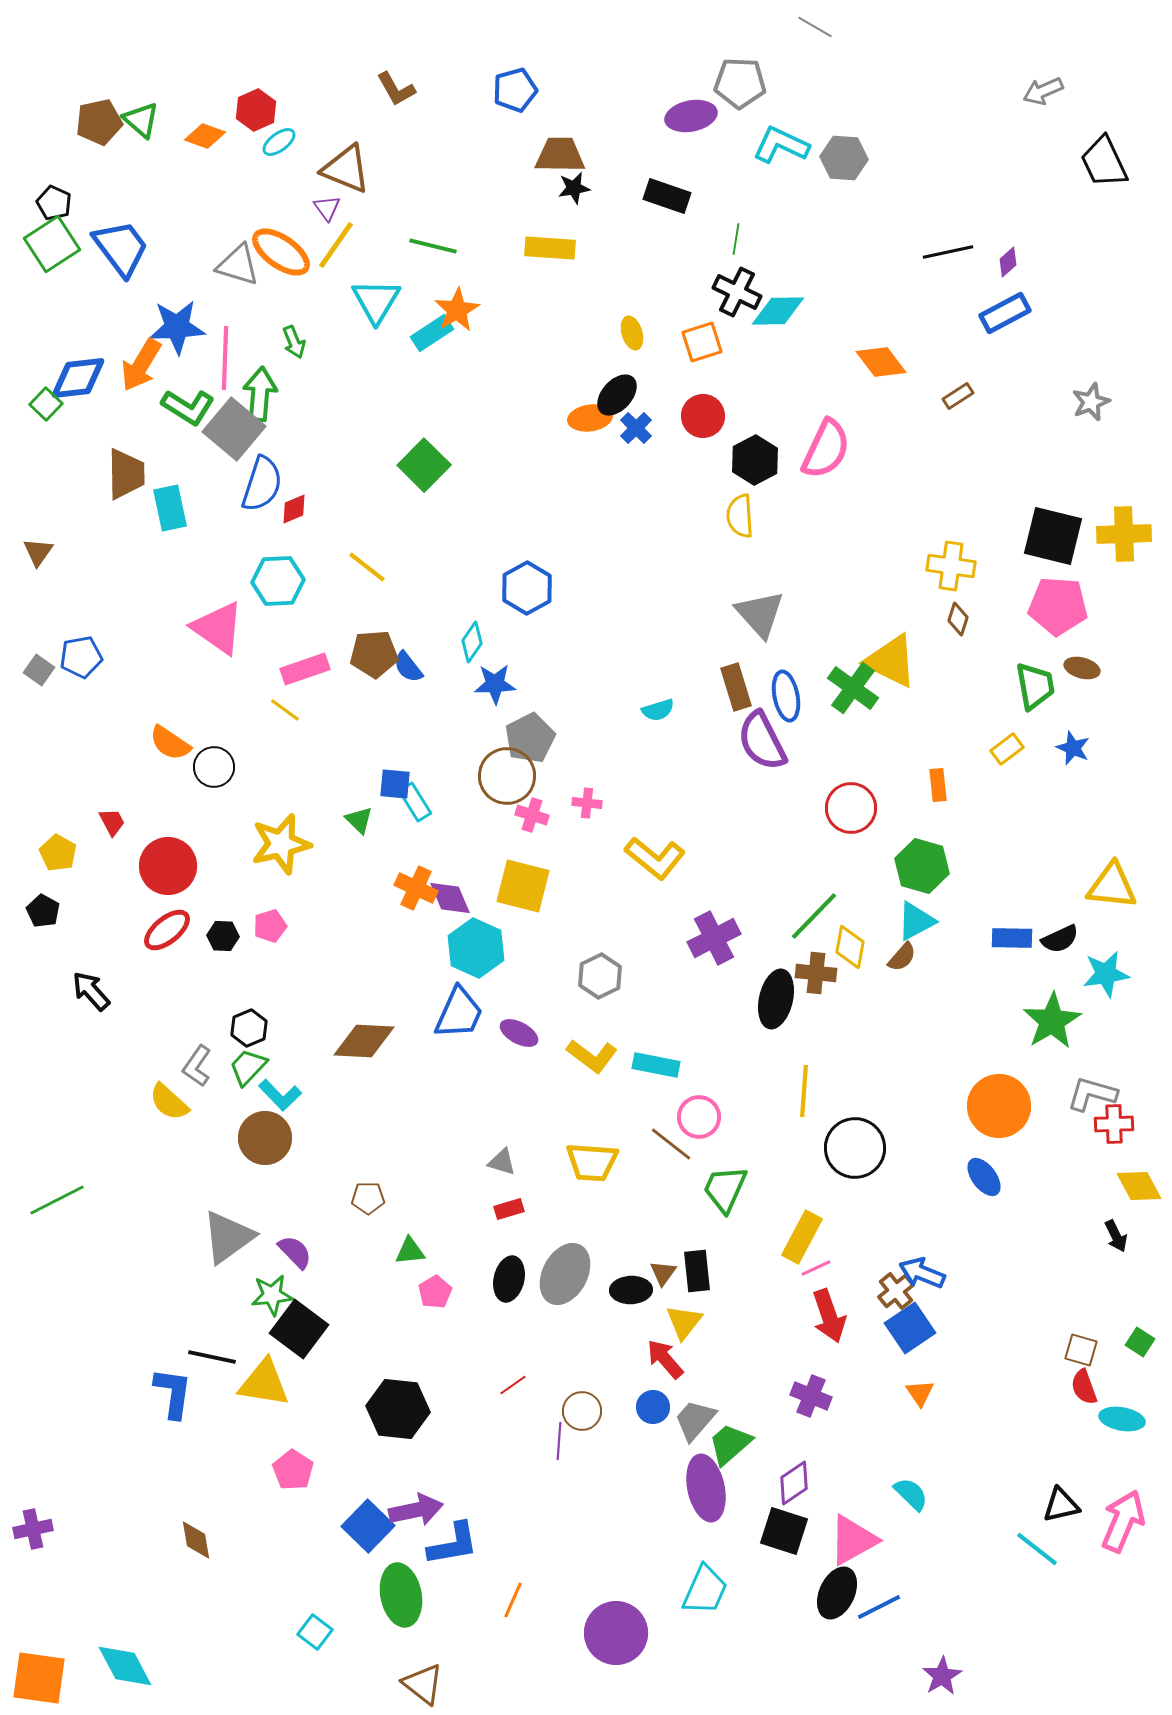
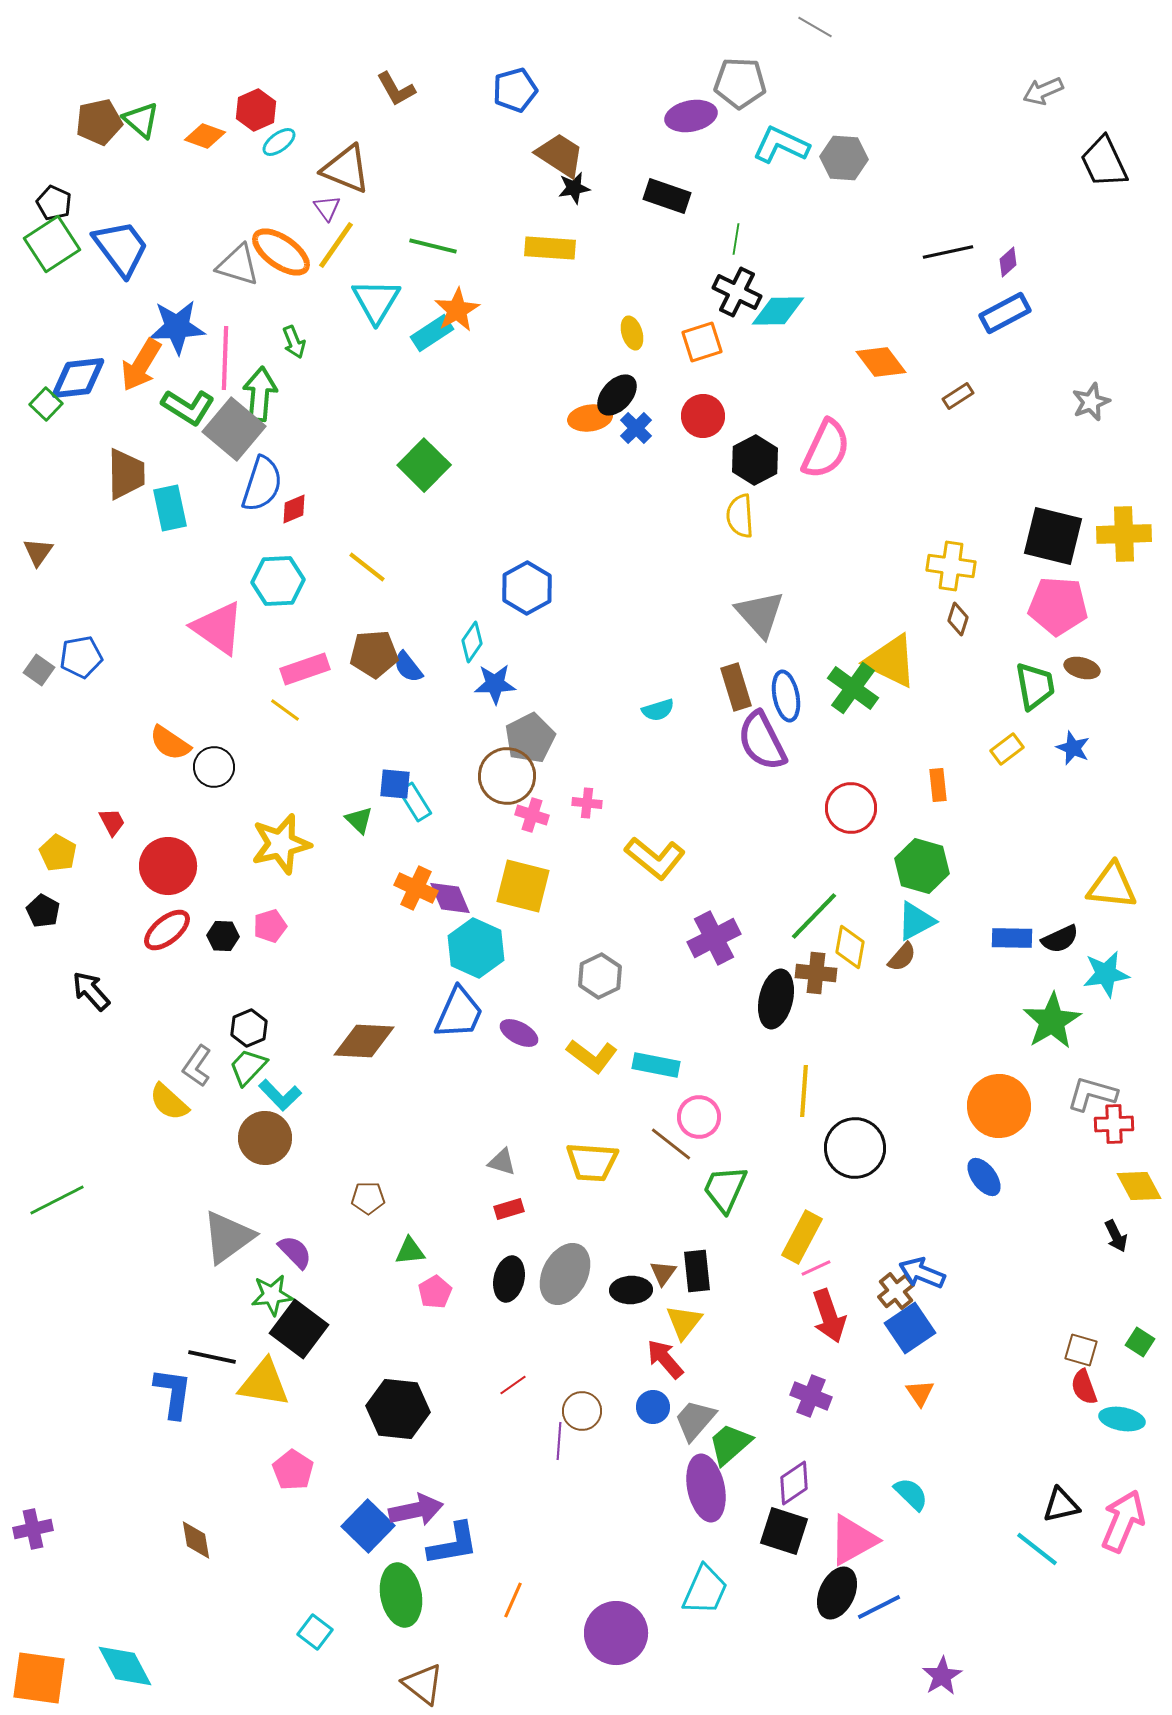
brown trapezoid at (560, 155): rotated 32 degrees clockwise
